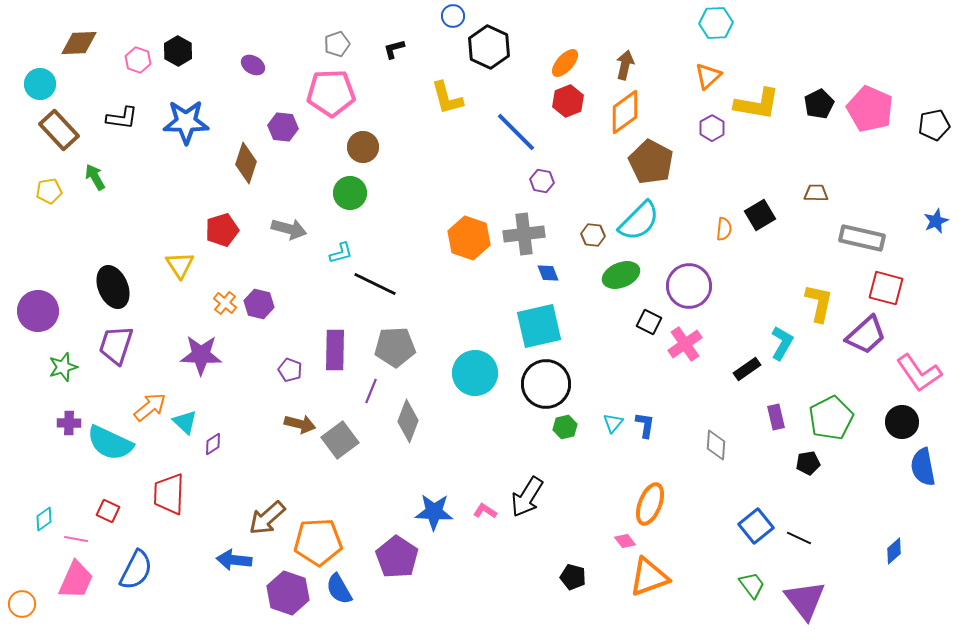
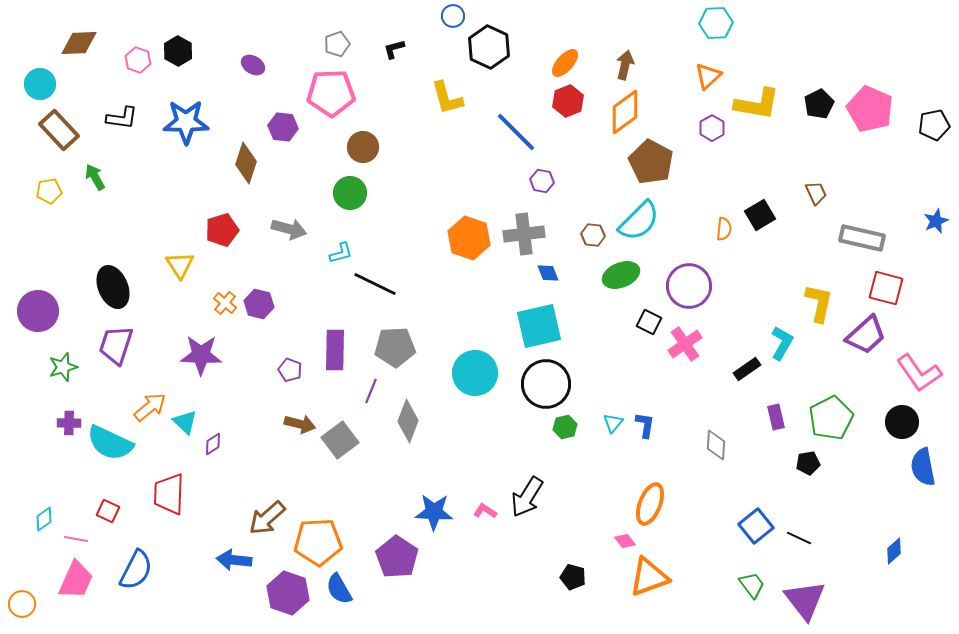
brown trapezoid at (816, 193): rotated 65 degrees clockwise
